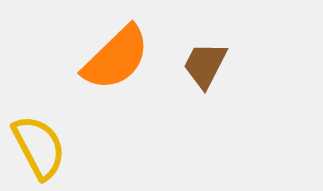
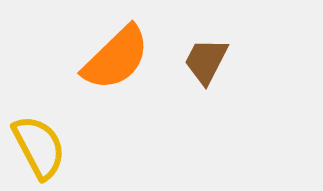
brown trapezoid: moved 1 px right, 4 px up
